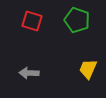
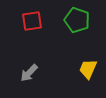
red square: rotated 25 degrees counterclockwise
gray arrow: rotated 48 degrees counterclockwise
